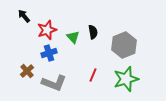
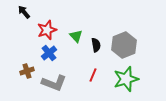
black arrow: moved 4 px up
black semicircle: moved 3 px right, 13 px down
green triangle: moved 3 px right, 1 px up
blue cross: rotated 21 degrees counterclockwise
brown cross: rotated 24 degrees clockwise
